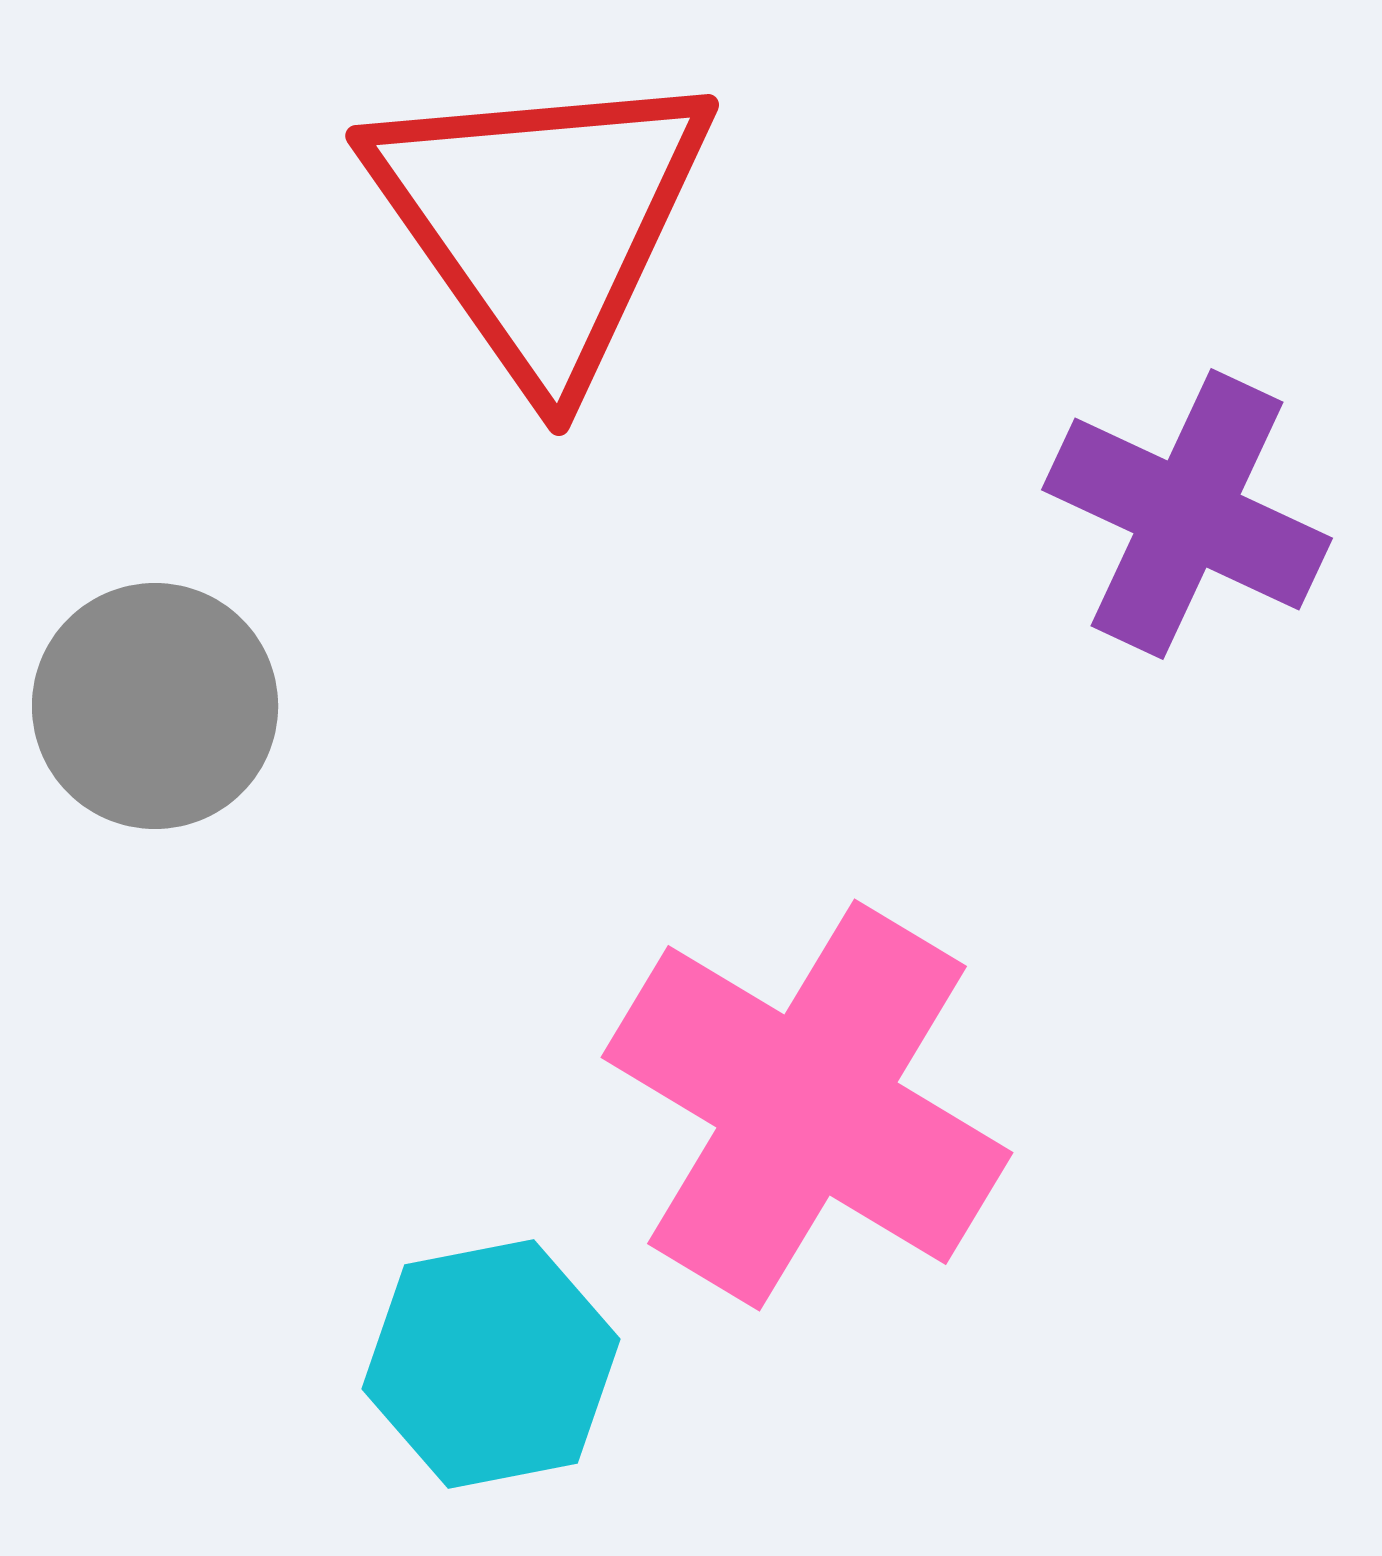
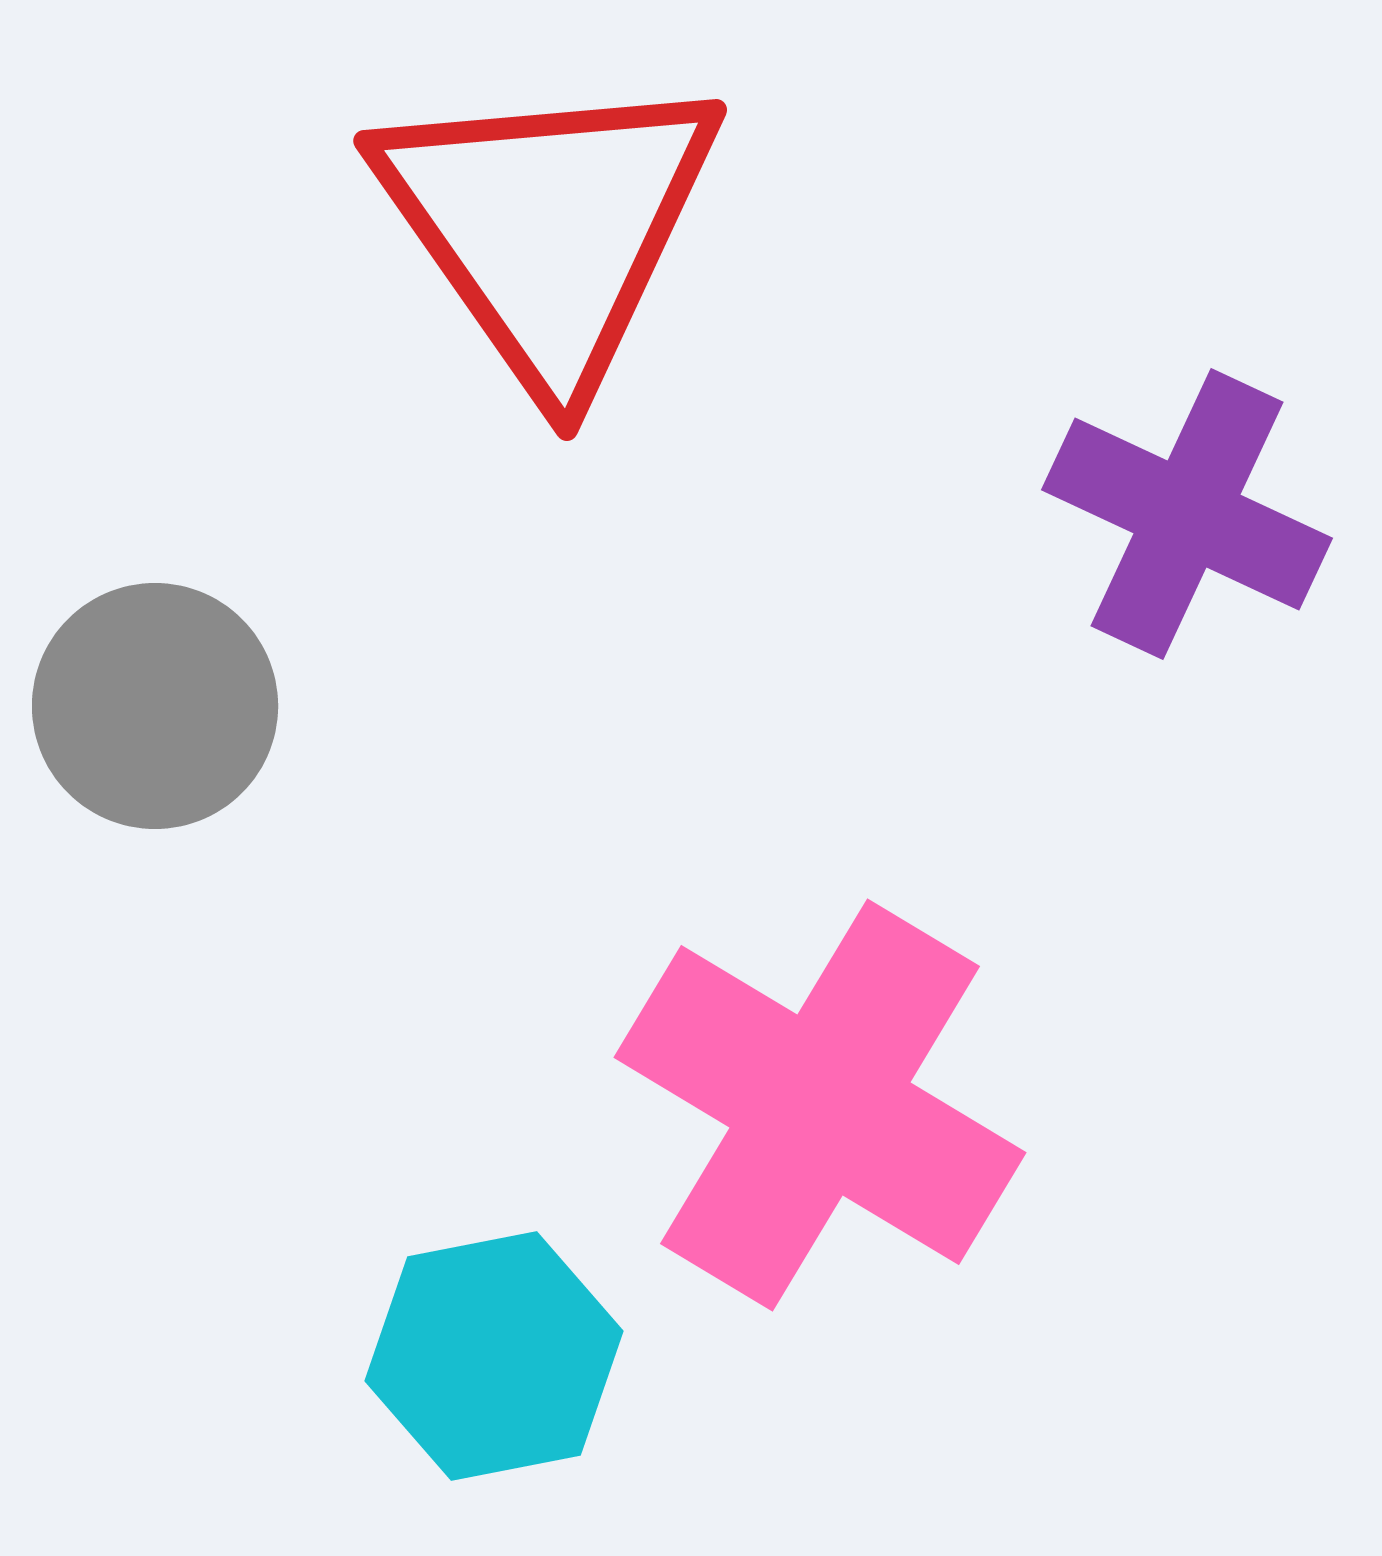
red triangle: moved 8 px right, 5 px down
pink cross: moved 13 px right
cyan hexagon: moved 3 px right, 8 px up
